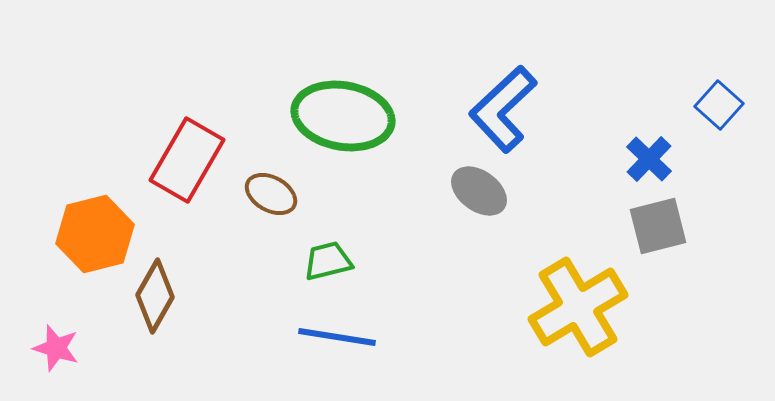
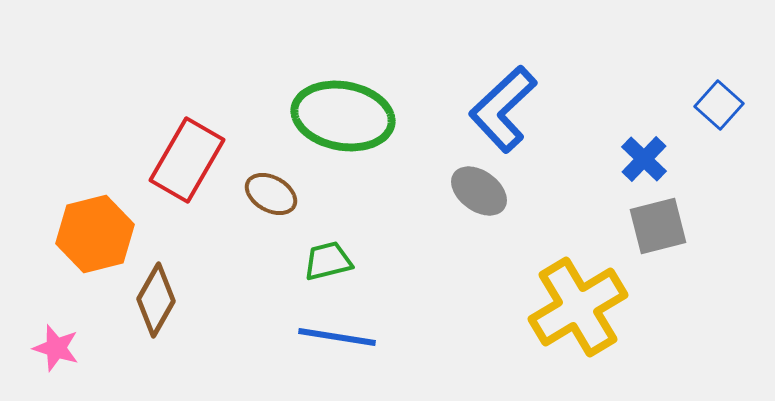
blue cross: moved 5 px left
brown diamond: moved 1 px right, 4 px down
